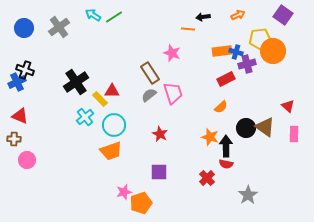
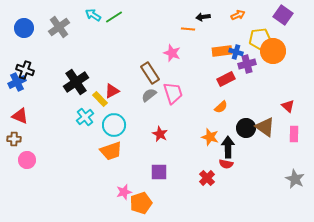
red triangle at (112, 91): rotated 28 degrees counterclockwise
black arrow at (226, 146): moved 2 px right, 1 px down
gray star at (248, 195): moved 47 px right, 16 px up; rotated 12 degrees counterclockwise
